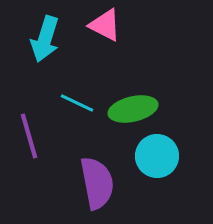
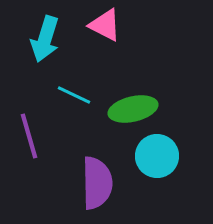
cyan line: moved 3 px left, 8 px up
purple semicircle: rotated 10 degrees clockwise
